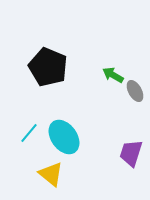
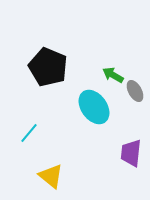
cyan ellipse: moved 30 px right, 30 px up
purple trapezoid: rotated 12 degrees counterclockwise
yellow triangle: moved 2 px down
